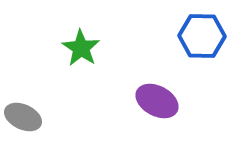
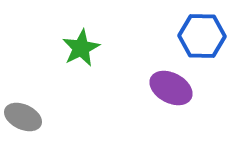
green star: rotated 12 degrees clockwise
purple ellipse: moved 14 px right, 13 px up
